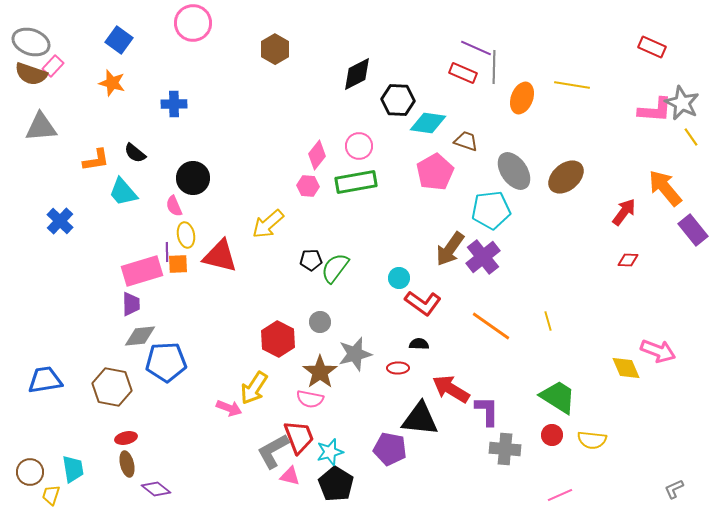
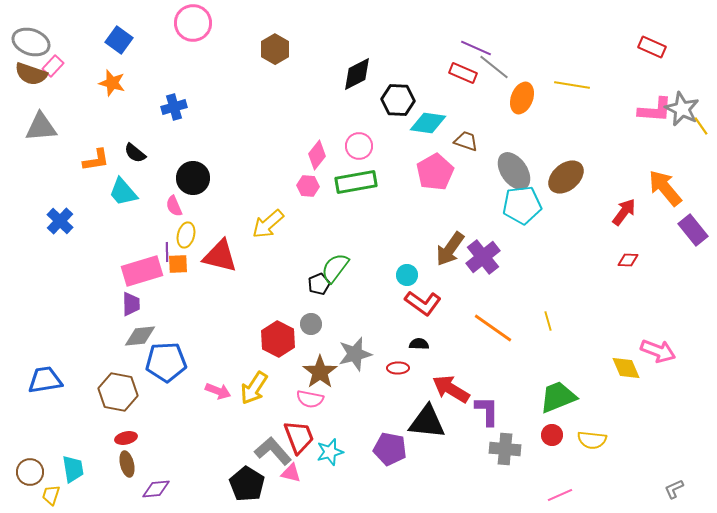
gray line at (494, 67): rotated 52 degrees counterclockwise
gray star at (682, 103): moved 6 px down
blue cross at (174, 104): moved 3 px down; rotated 15 degrees counterclockwise
yellow line at (691, 137): moved 10 px right, 11 px up
cyan pentagon at (491, 210): moved 31 px right, 5 px up
yellow ellipse at (186, 235): rotated 25 degrees clockwise
black pentagon at (311, 260): moved 8 px right, 24 px down; rotated 20 degrees counterclockwise
cyan circle at (399, 278): moved 8 px right, 3 px up
gray circle at (320, 322): moved 9 px left, 2 px down
orange line at (491, 326): moved 2 px right, 2 px down
brown hexagon at (112, 387): moved 6 px right, 5 px down
green trapezoid at (558, 397): rotated 54 degrees counterclockwise
pink arrow at (229, 408): moved 11 px left, 17 px up
black triangle at (420, 419): moved 7 px right, 3 px down
gray L-shape at (273, 451): rotated 78 degrees clockwise
pink triangle at (290, 476): moved 1 px right, 3 px up
black pentagon at (336, 484): moved 89 px left
purple diamond at (156, 489): rotated 44 degrees counterclockwise
